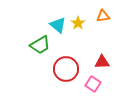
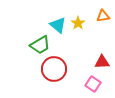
red circle: moved 12 px left
